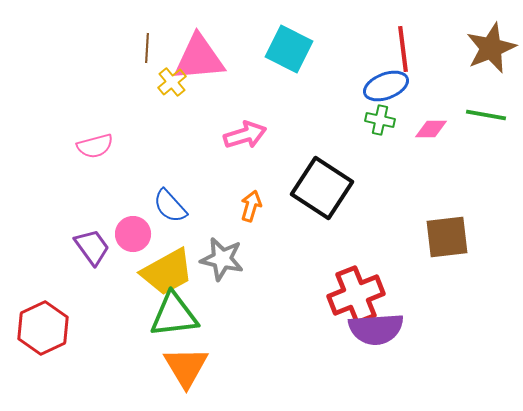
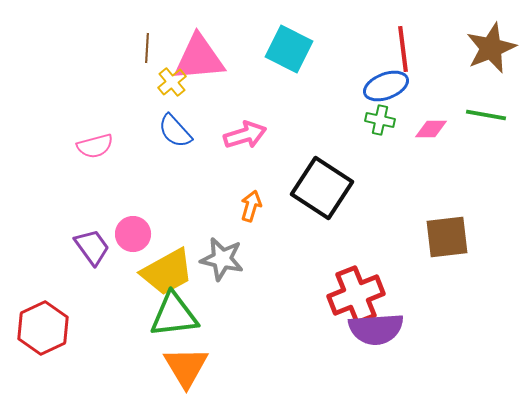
blue semicircle: moved 5 px right, 75 px up
